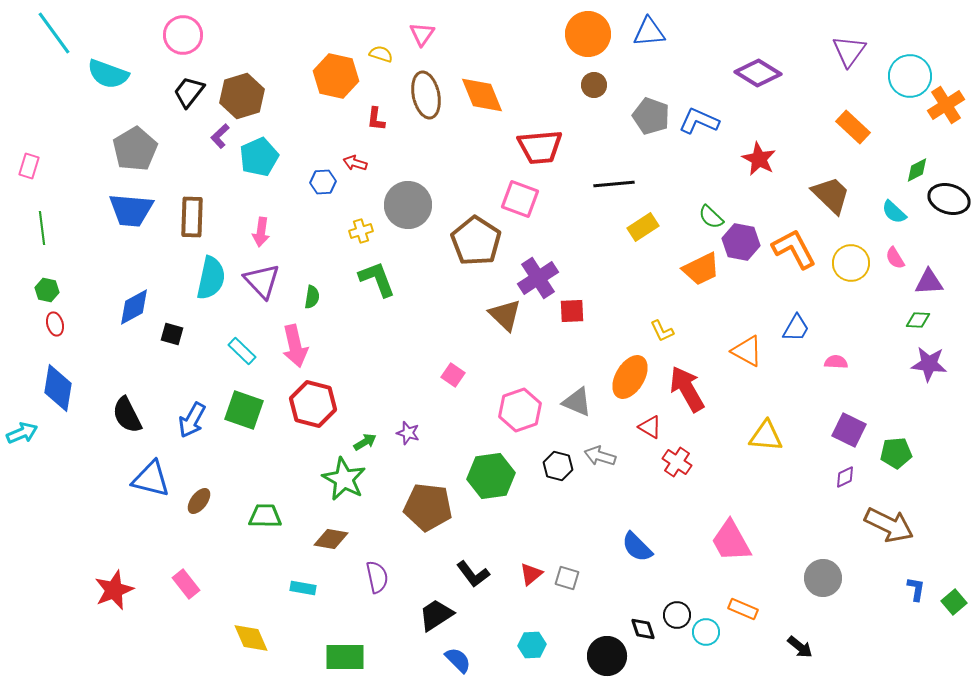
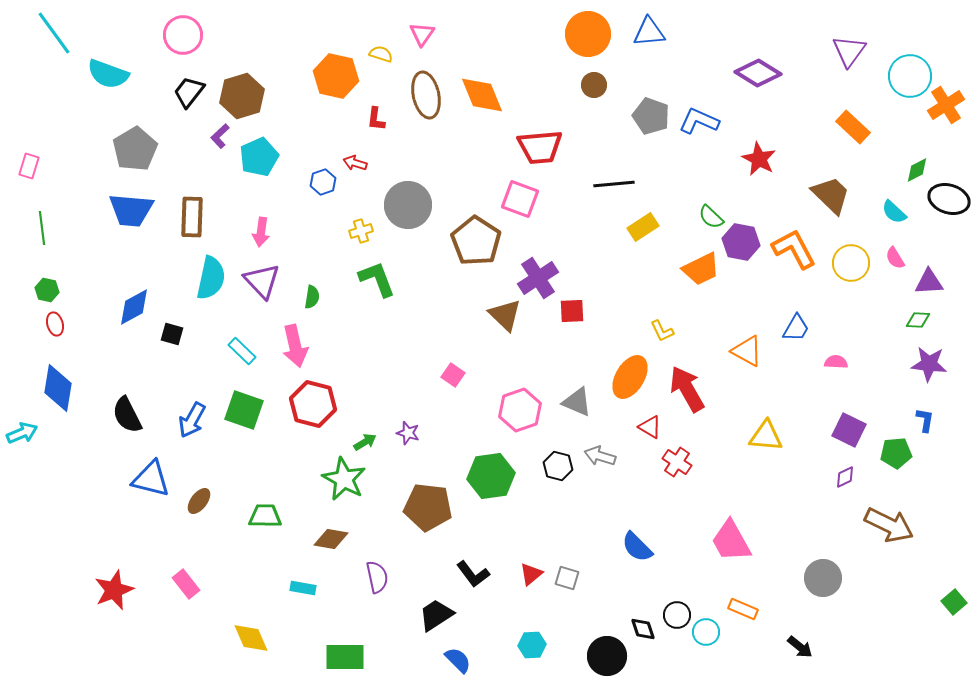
blue hexagon at (323, 182): rotated 15 degrees counterclockwise
blue L-shape at (916, 589): moved 9 px right, 169 px up
